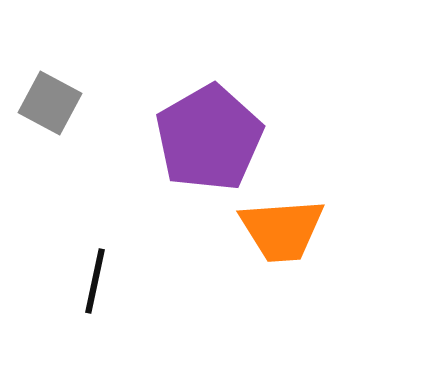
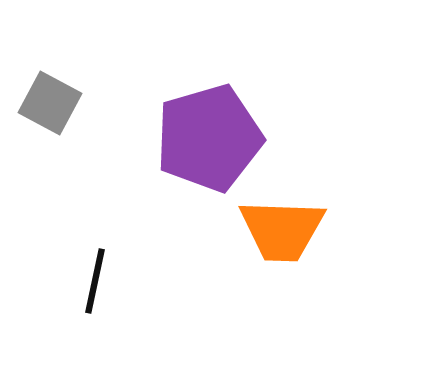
purple pentagon: rotated 14 degrees clockwise
orange trapezoid: rotated 6 degrees clockwise
